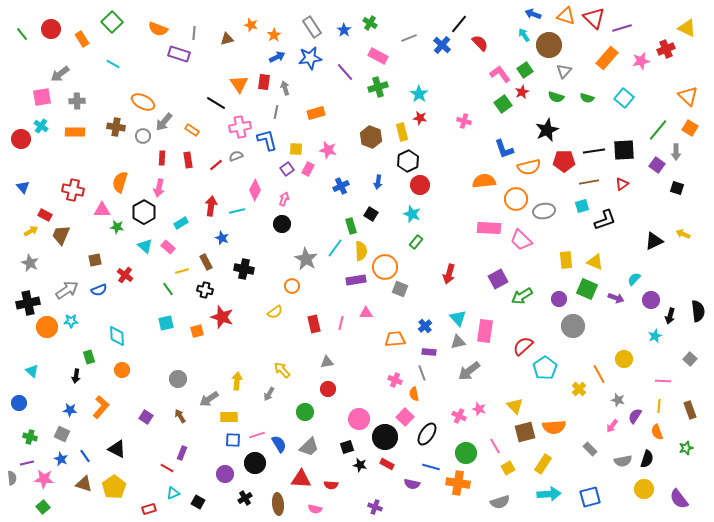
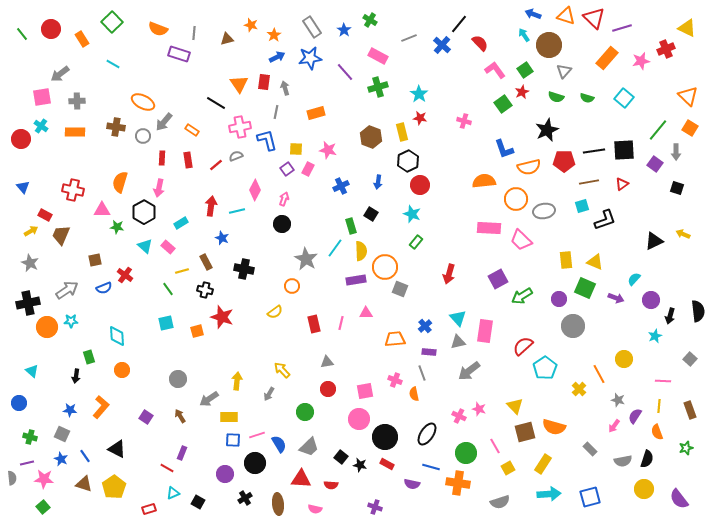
green cross at (370, 23): moved 3 px up
pink L-shape at (500, 74): moved 5 px left, 4 px up
purple square at (657, 165): moved 2 px left, 1 px up
green square at (587, 289): moved 2 px left, 1 px up
blue semicircle at (99, 290): moved 5 px right, 2 px up
pink square at (405, 417): moved 40 px left, 26 px up; rotated 36 degrees clockwise
pink arrow at (612, 426): moved 2 px right
orange semicircle at (554, 427): rotated 20 degrees clockwise
black square at (347, 447): moved 6 px left, 10 px down; rotated 32 degrees counterclockwise
